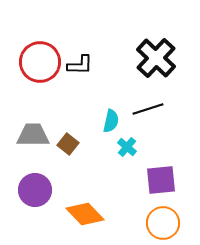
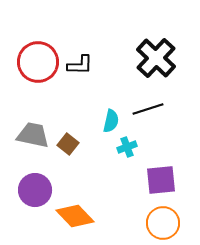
red circle: moved 2 px left
gray trapezoid: rotated 12 degrees clockwise
cyan cross: rotated 30 degrees clockwise
orange diamond: moved 10 px left, 2 px down
